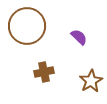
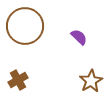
brown circle: moved 2 px left
brown cross: moved 26 px left, 8 px down; rotated 18 degrees counterclockwise
